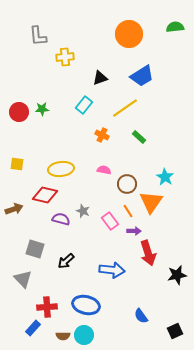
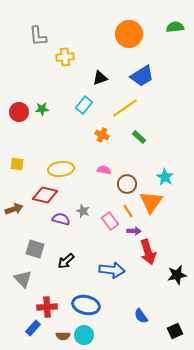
red arrow: moved 1 px up
